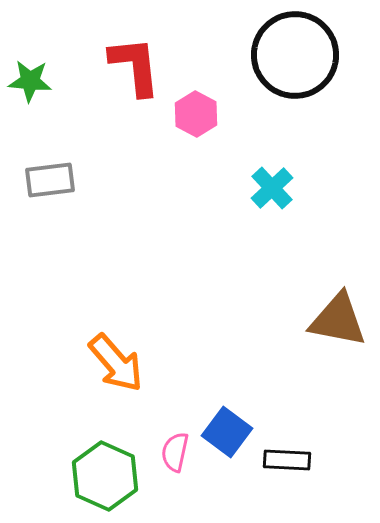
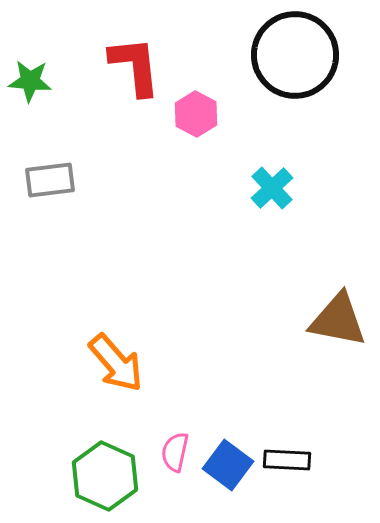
blue square: moved 1 px right, 33 px down
